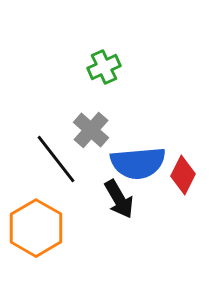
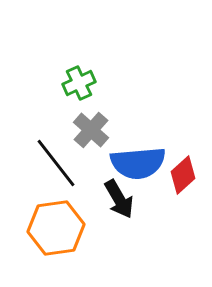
green cross: moved 25 px left, 16 px down
black line: moved 4 px down
red diamond: rotated 21 degrees clockwise
orange hexagon: moved 20 px right; rotated 22 degrees clockwise
